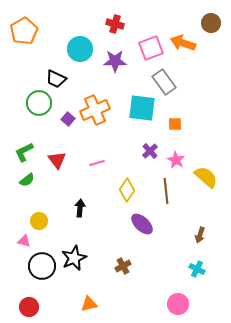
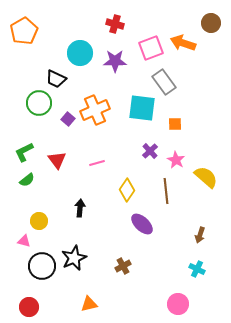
cyan circle: moved 4 px down
